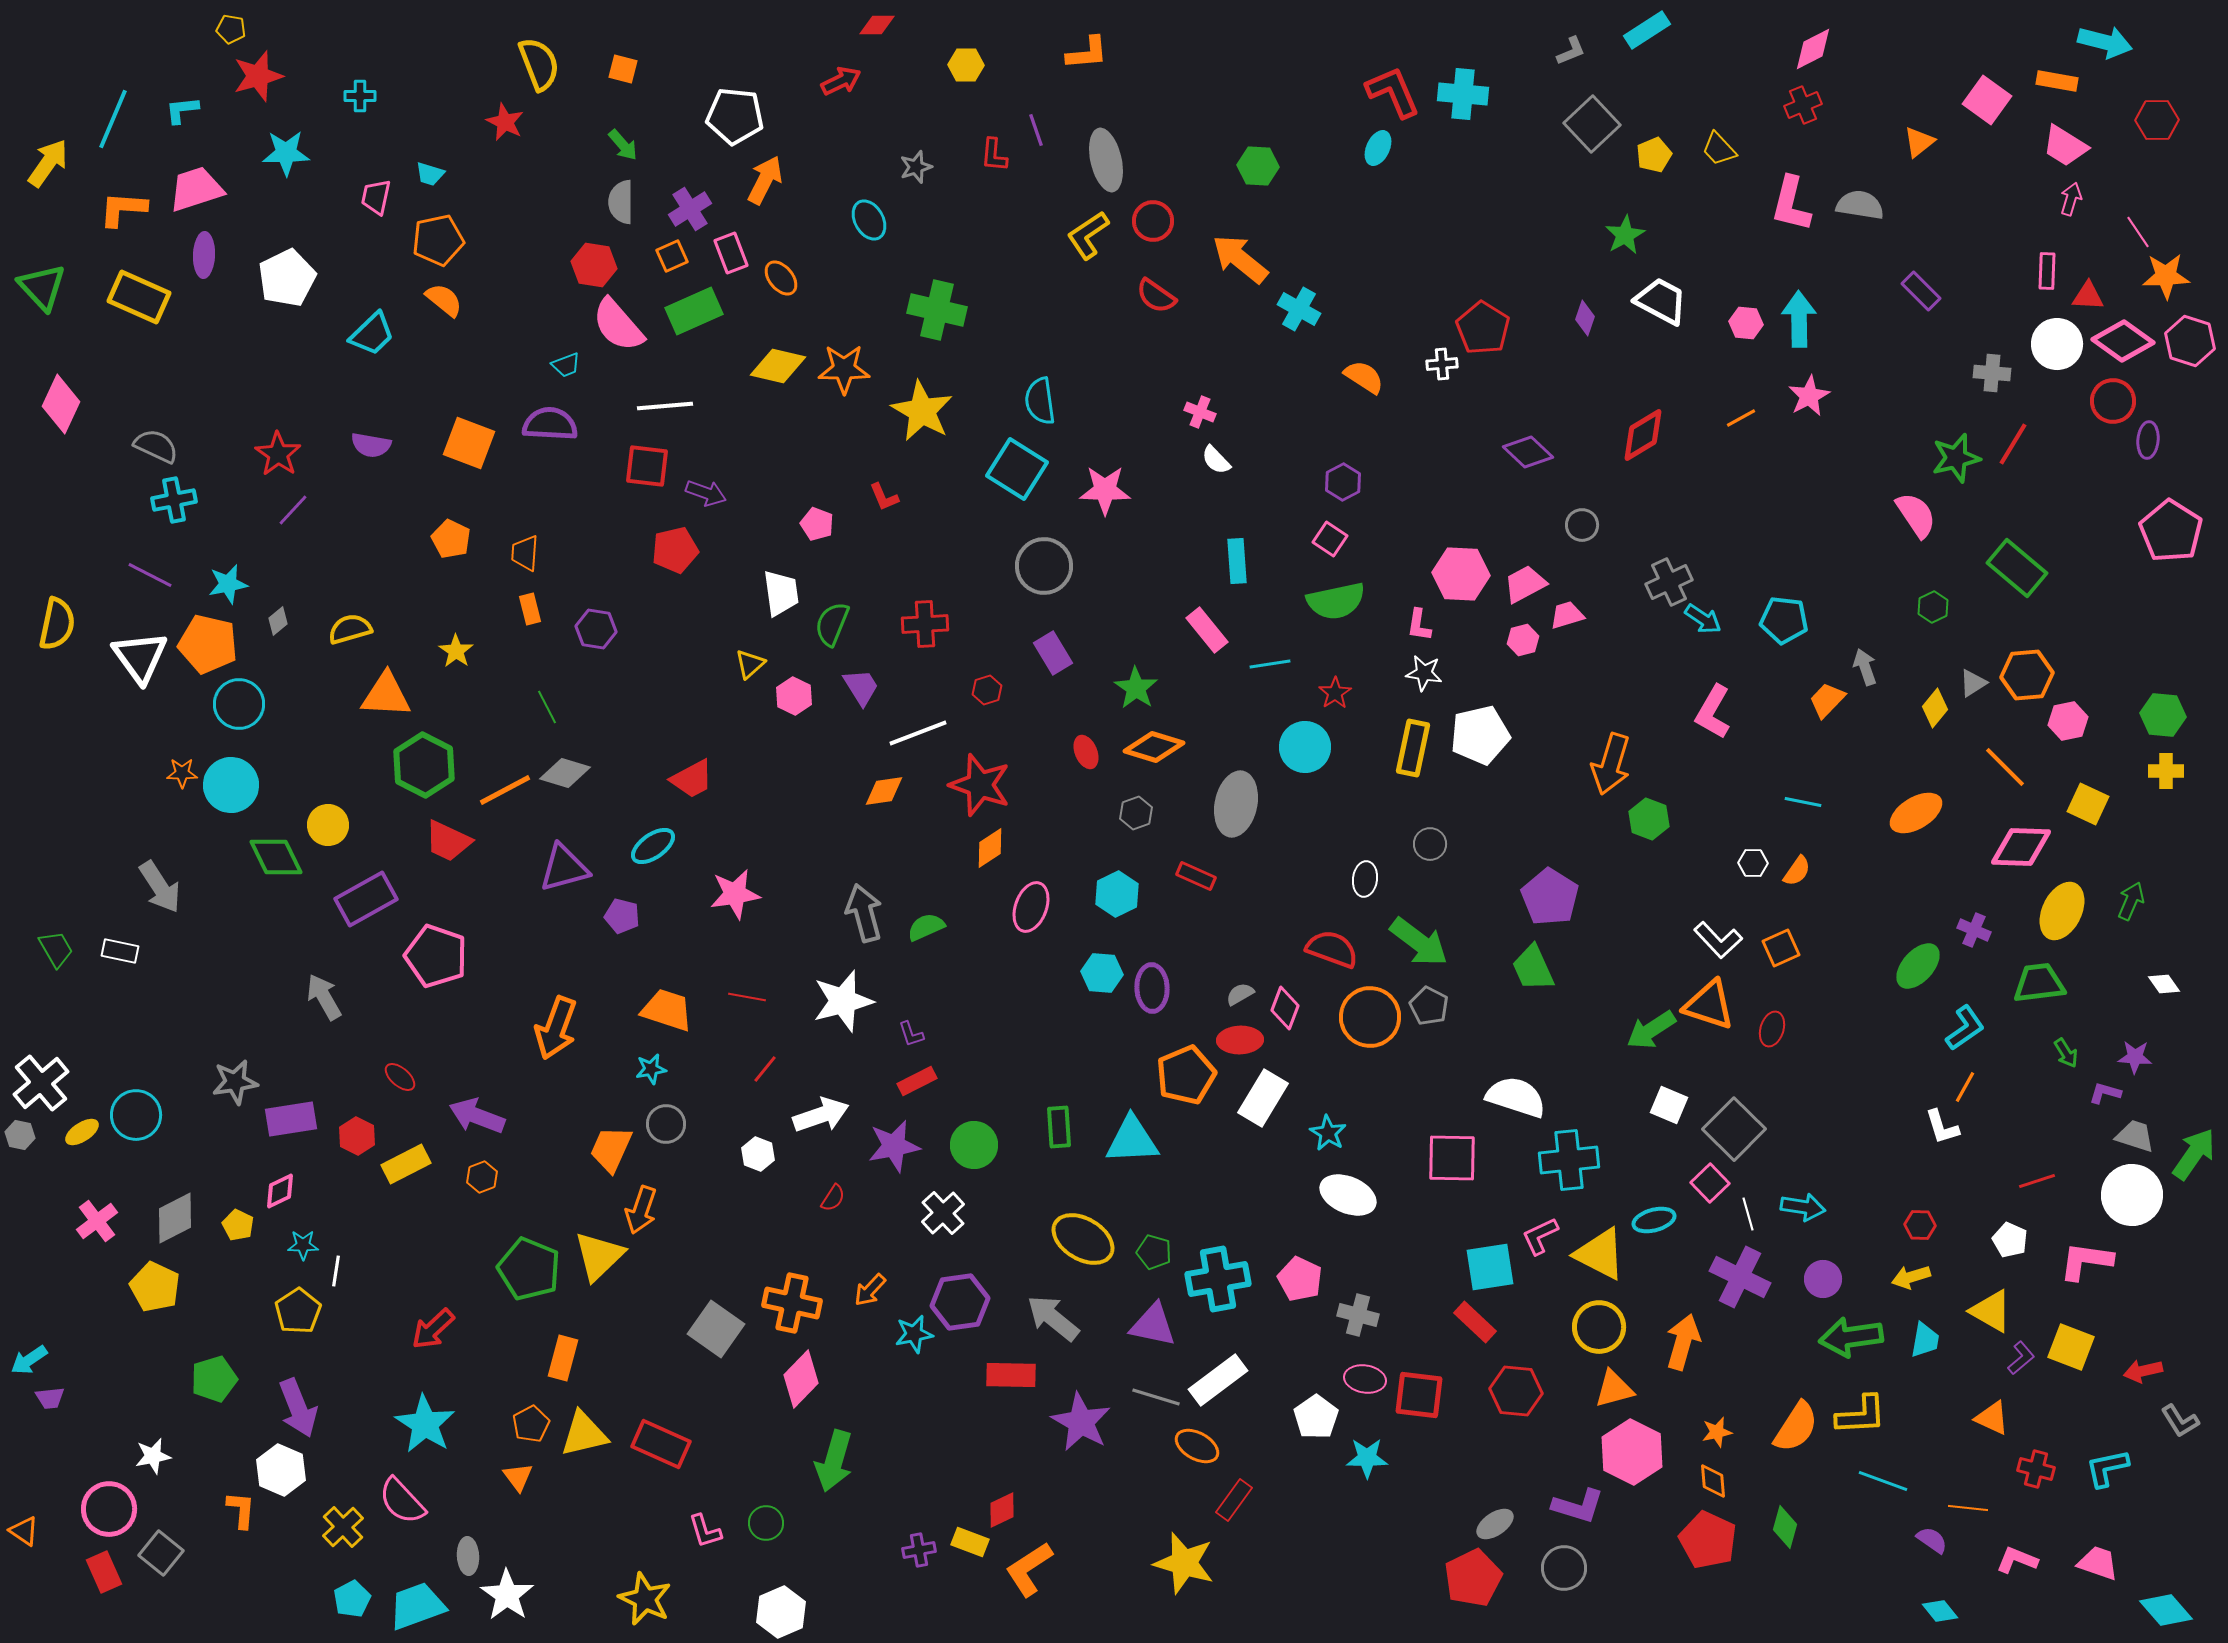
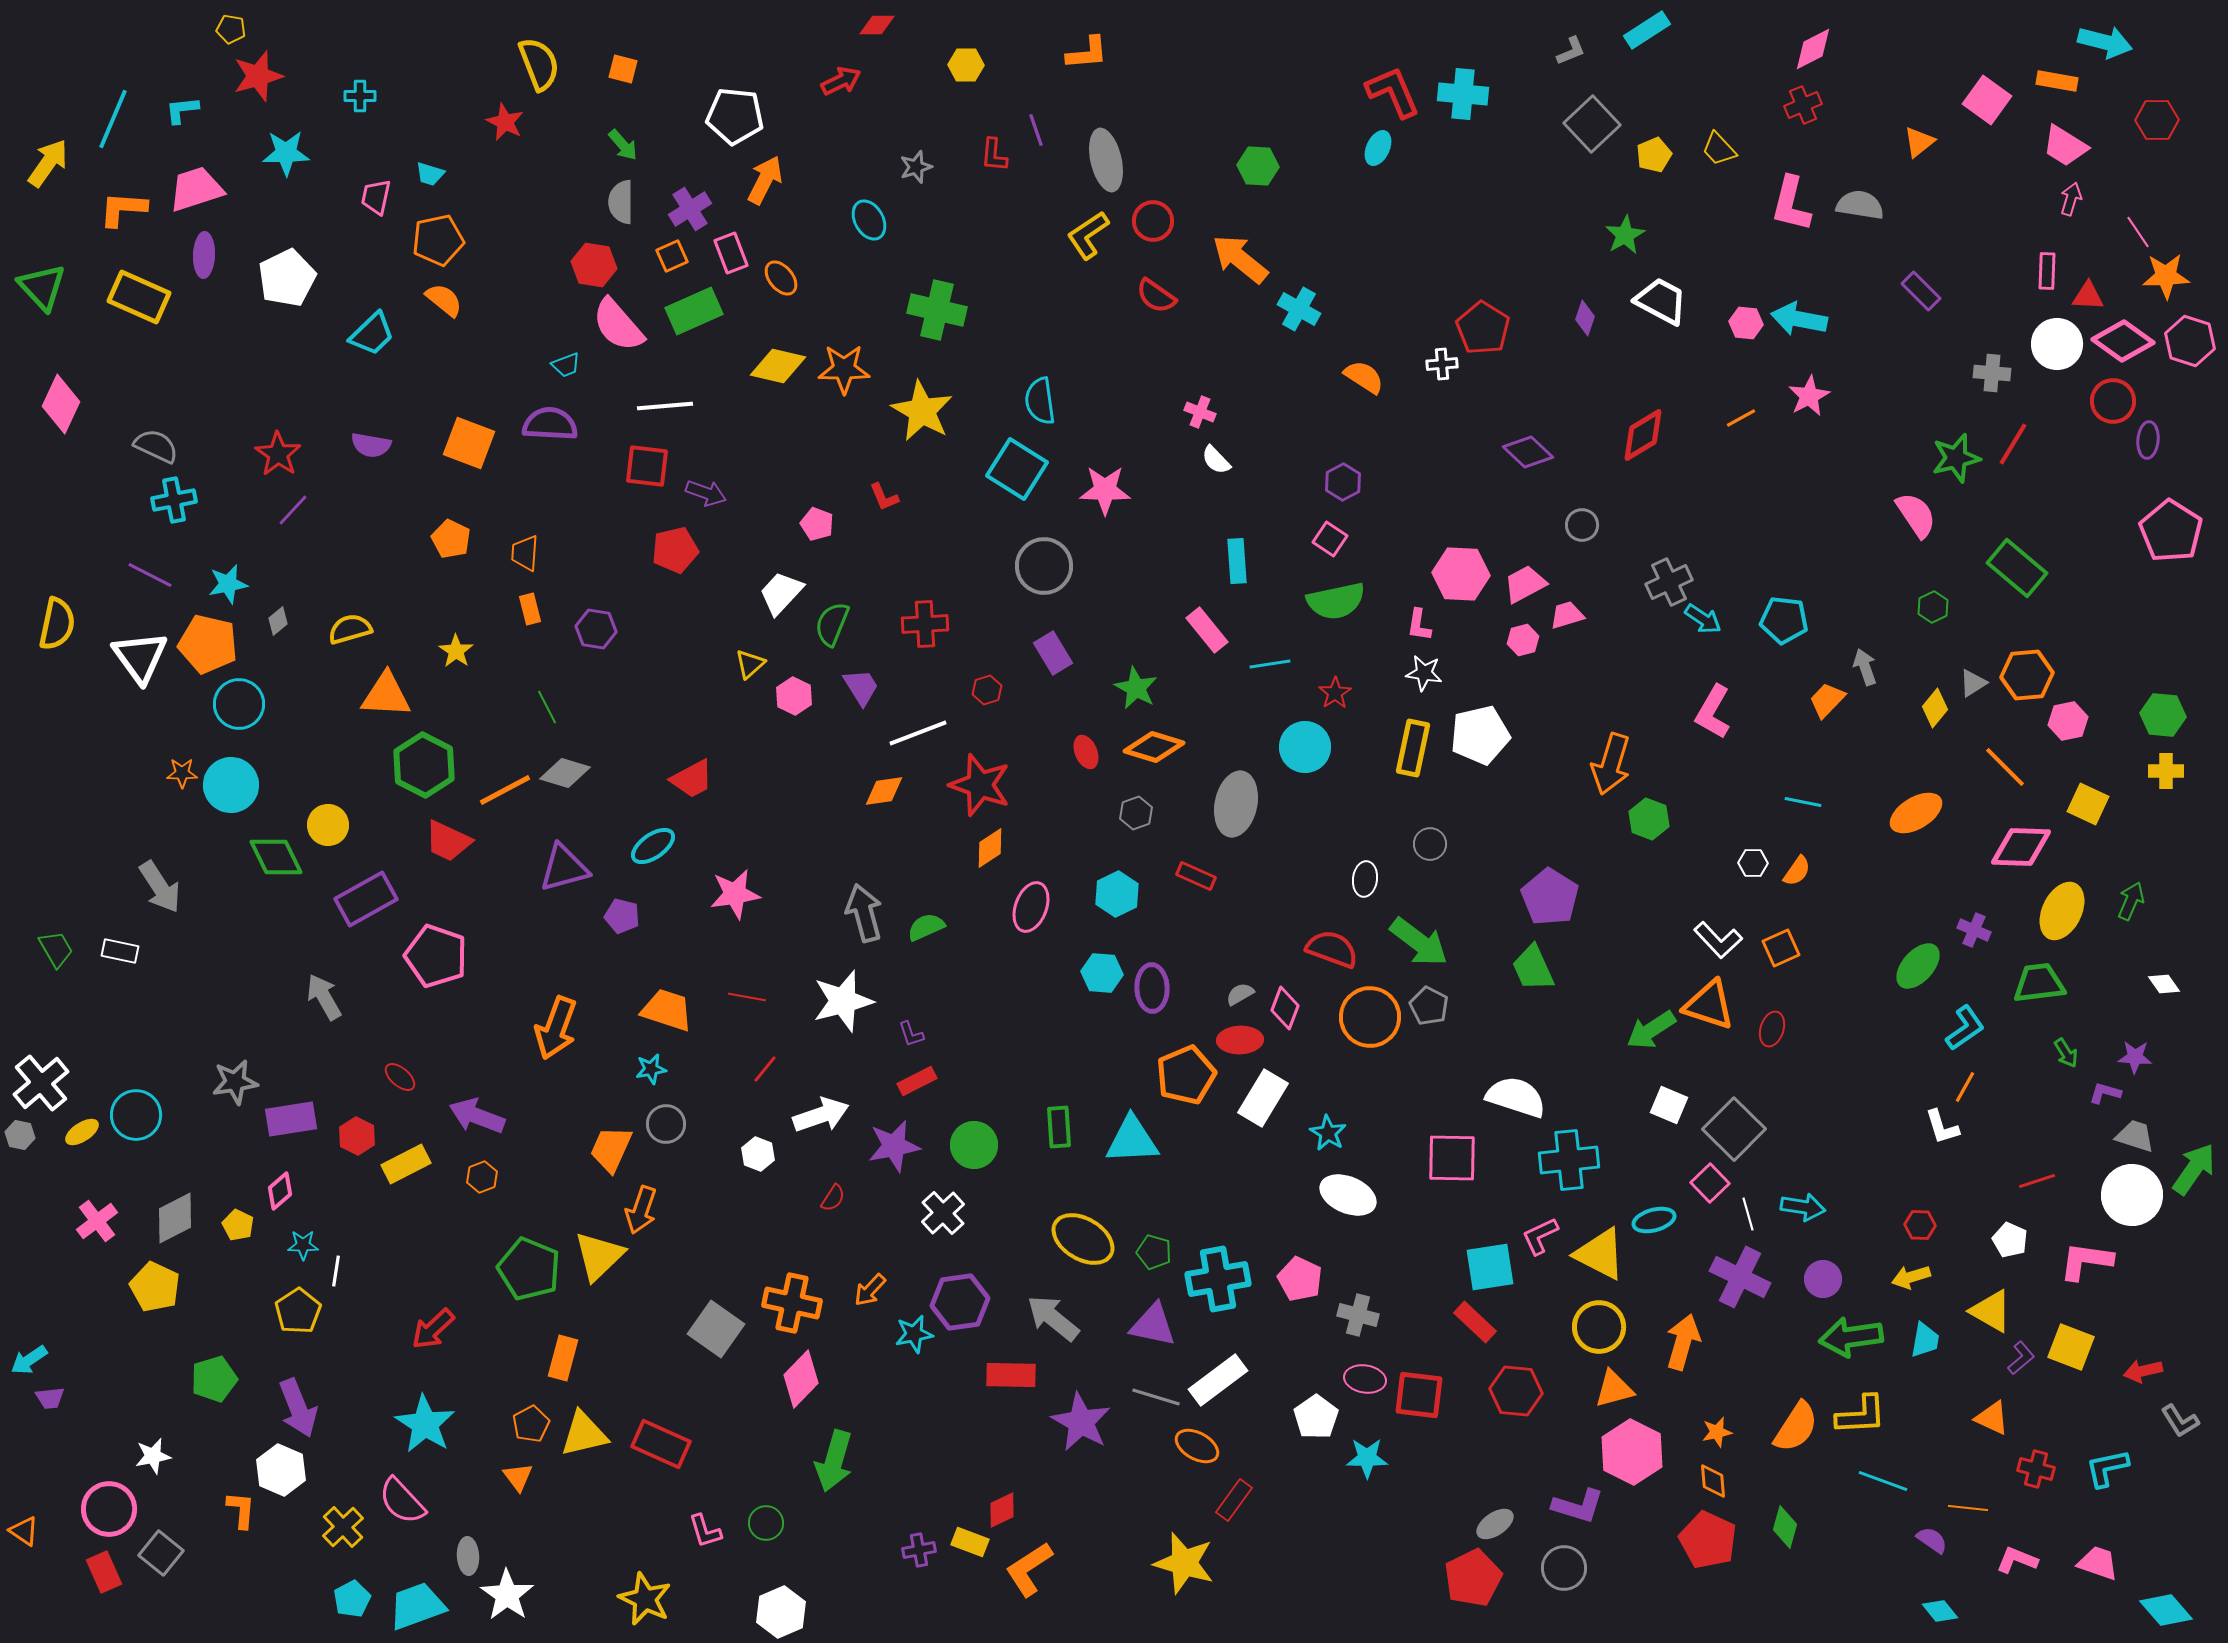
cyan arrow at (1799, 319): rotated 78 degrees counterclockwise
white trapezoid at (781, 593): rotated 129 degrees counterclockwise
green star at (1136, 688): rotated 6 degrees counterclockwise
green arrow at (2194, 1154): moved 15 px down
pink diamond at (280, 1191): rotated 15 degrees counterclockwise
